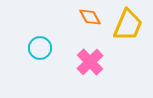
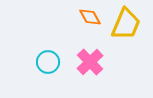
yellow trapezoid: moved 2 px left, 1 px up
cyan circle: moved 8 px right, 14 px down
